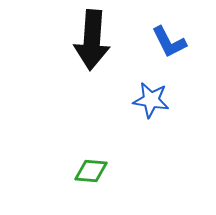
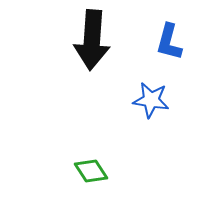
blue L-shape: rotated 42 degrees clockwise
green diamond: rotated 52 degrees clockwise
